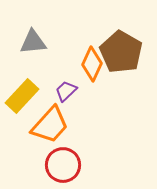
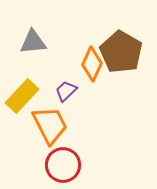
orange trapezoid: rotated 69 degrees counterclockwise
